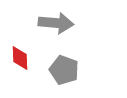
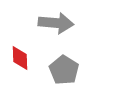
gray pentagon: rotated 12 degrees clockwise
